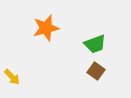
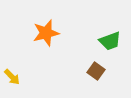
orange star: moved 5 px down
green trapezoid: moved 15 px right, 3 px up
